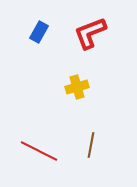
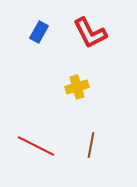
red L-shape: rotated 96 degrees counterclockwise
red line: moved 3 px left, 5 px up
